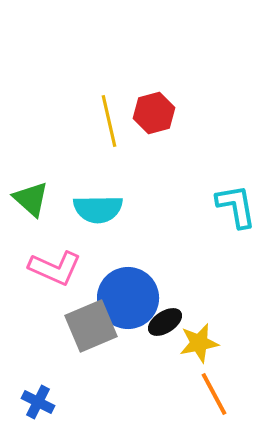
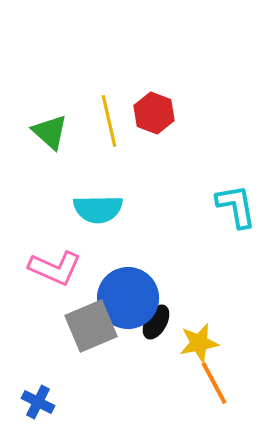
red hexagon: rotated 24 degrees counterclockwise
green triangle: moved 19 px right, 67 px up
black ellipse: moved 9 px left; rotated 28 degrees counterclockwise
orange line: moved 11 px up
